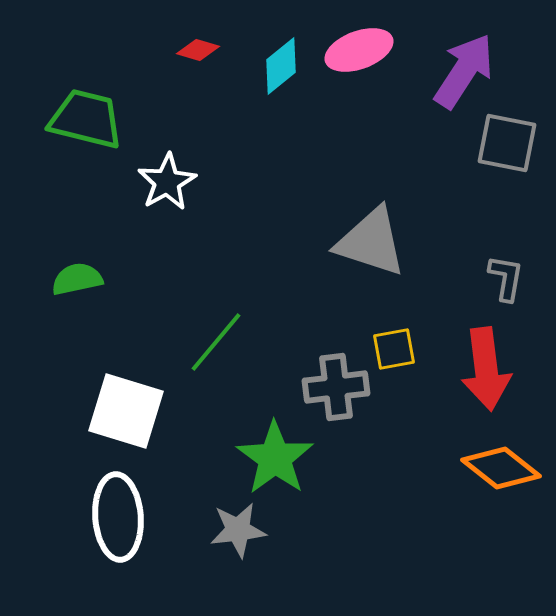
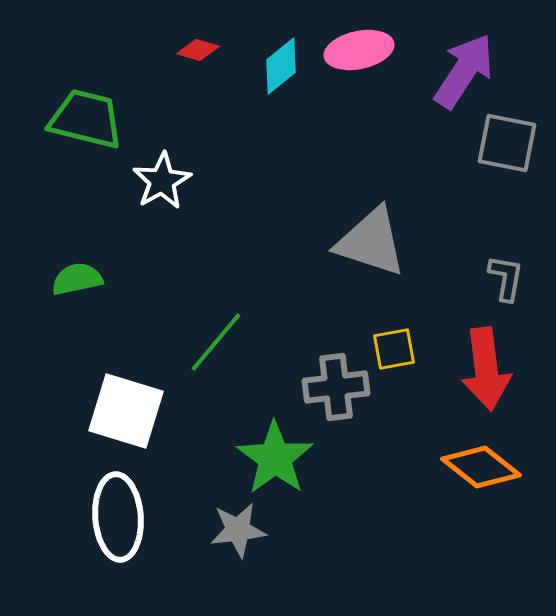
pink ellipse: rotated 8 degrees clockwise
white star: moved 5 px left, 1 px up
orange diamond: moved 20 px left, 1 px up
